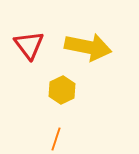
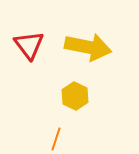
yellow hexagon: moved 13 px right, 6 px down; rotated 8 degrees counterclockwise
